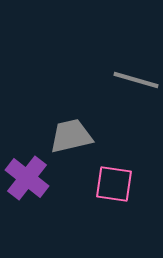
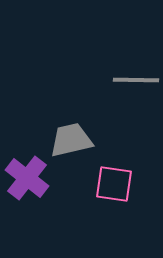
gray line: rotated 15 degrees counterclockwise
gray trapezoid: moved 4 px down
